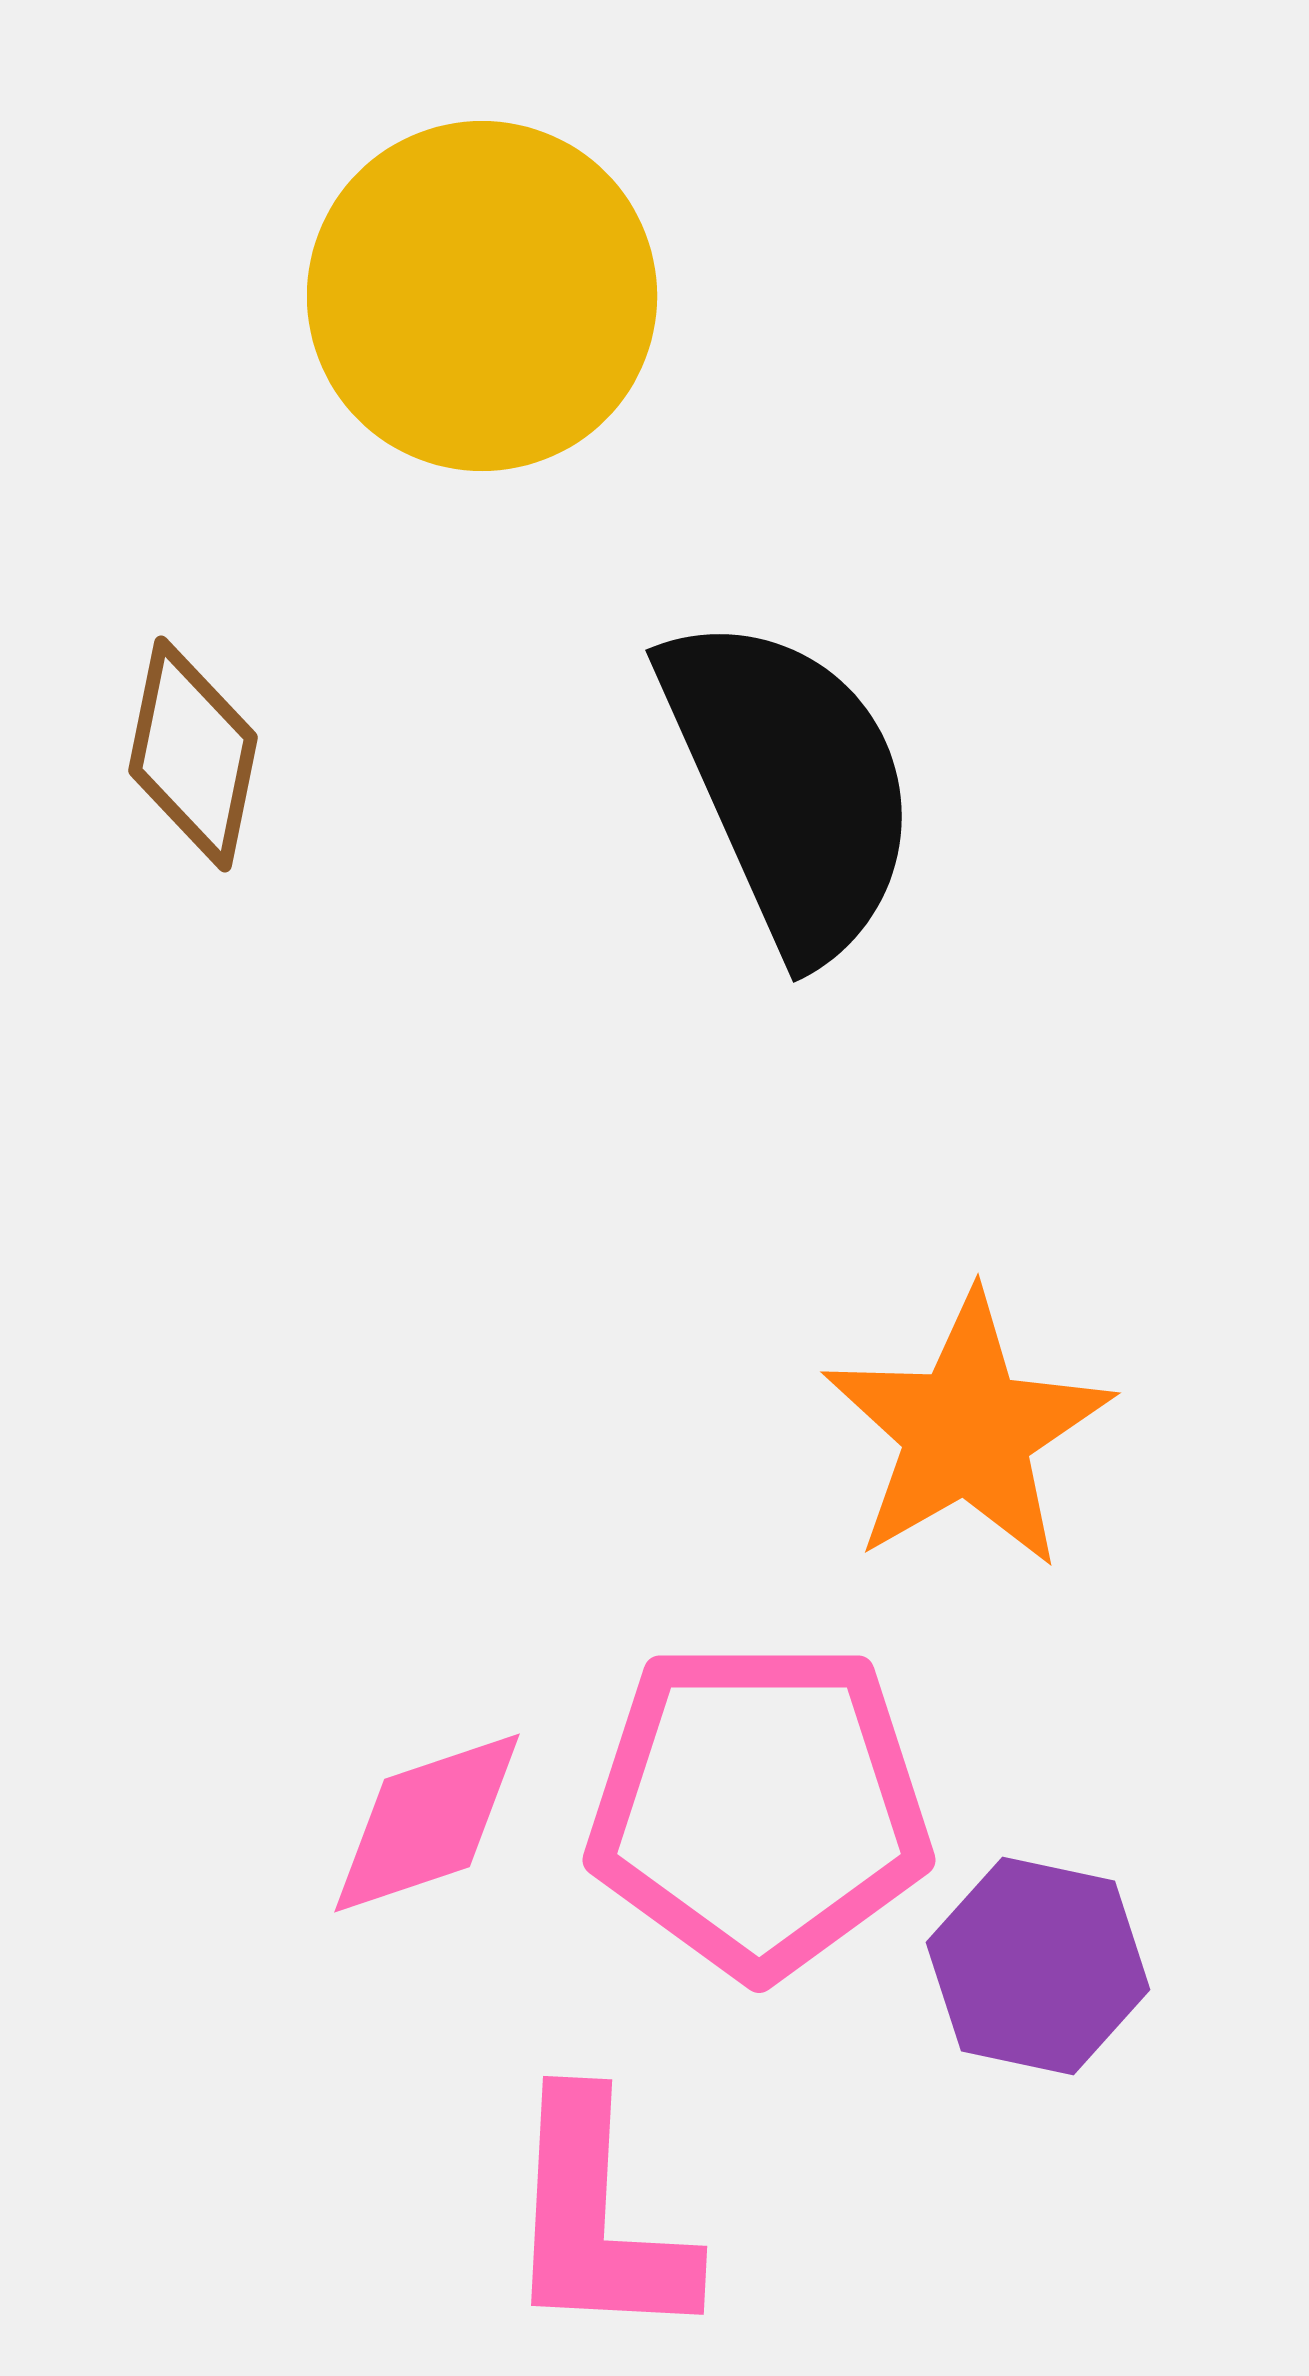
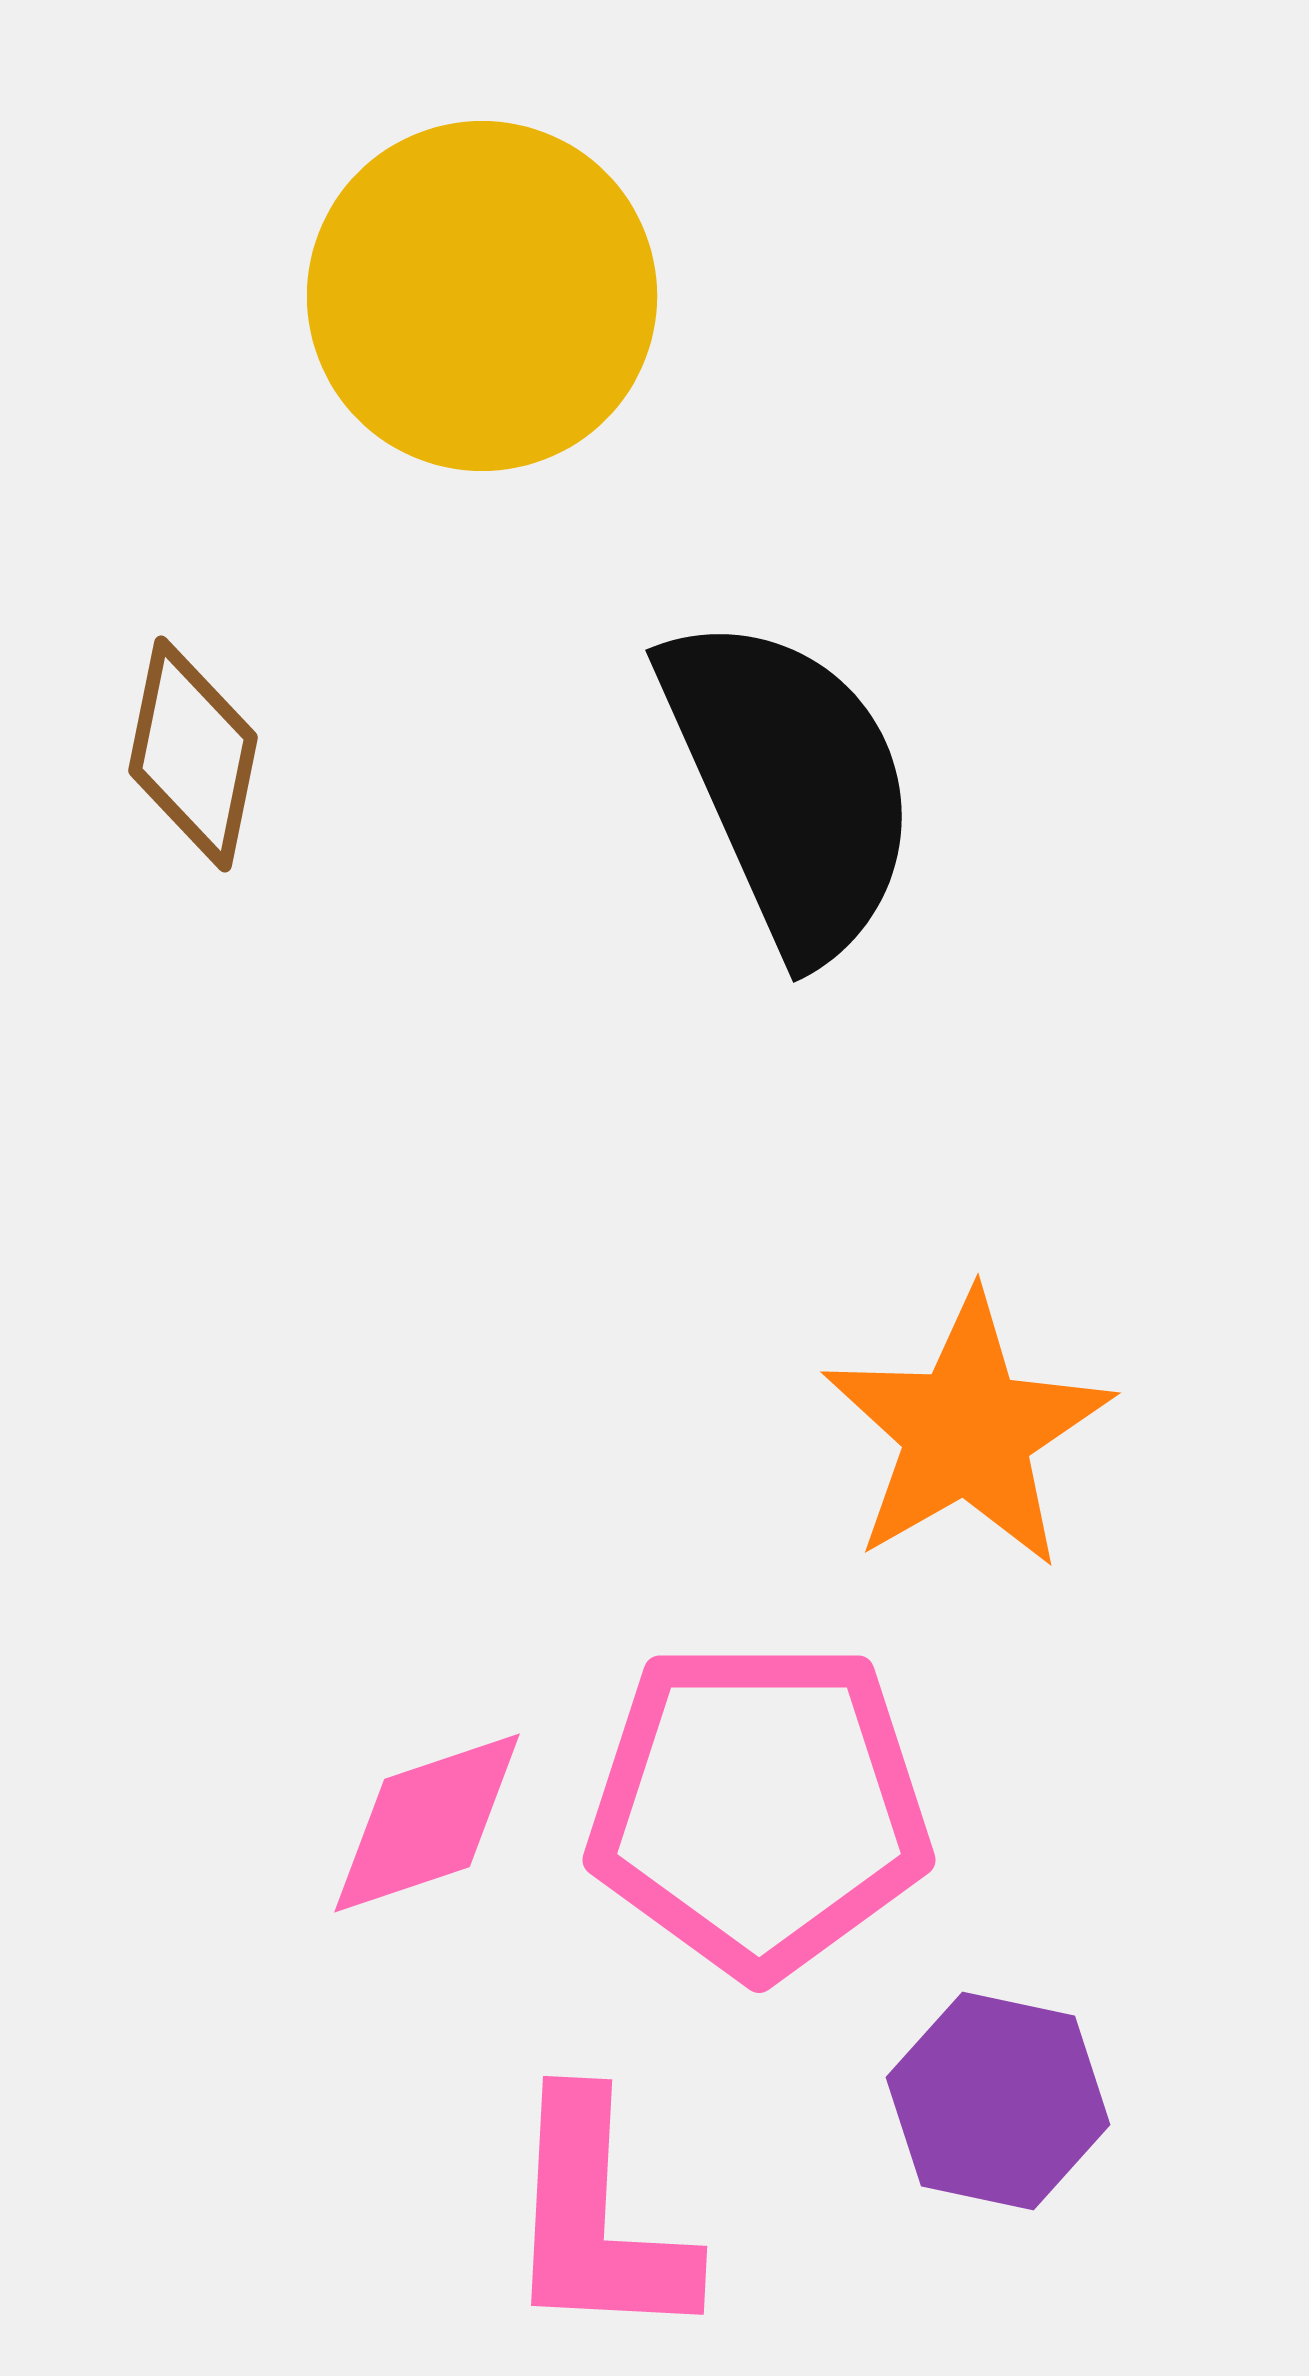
purple hexagon: moved 40 px left, 135 px down
